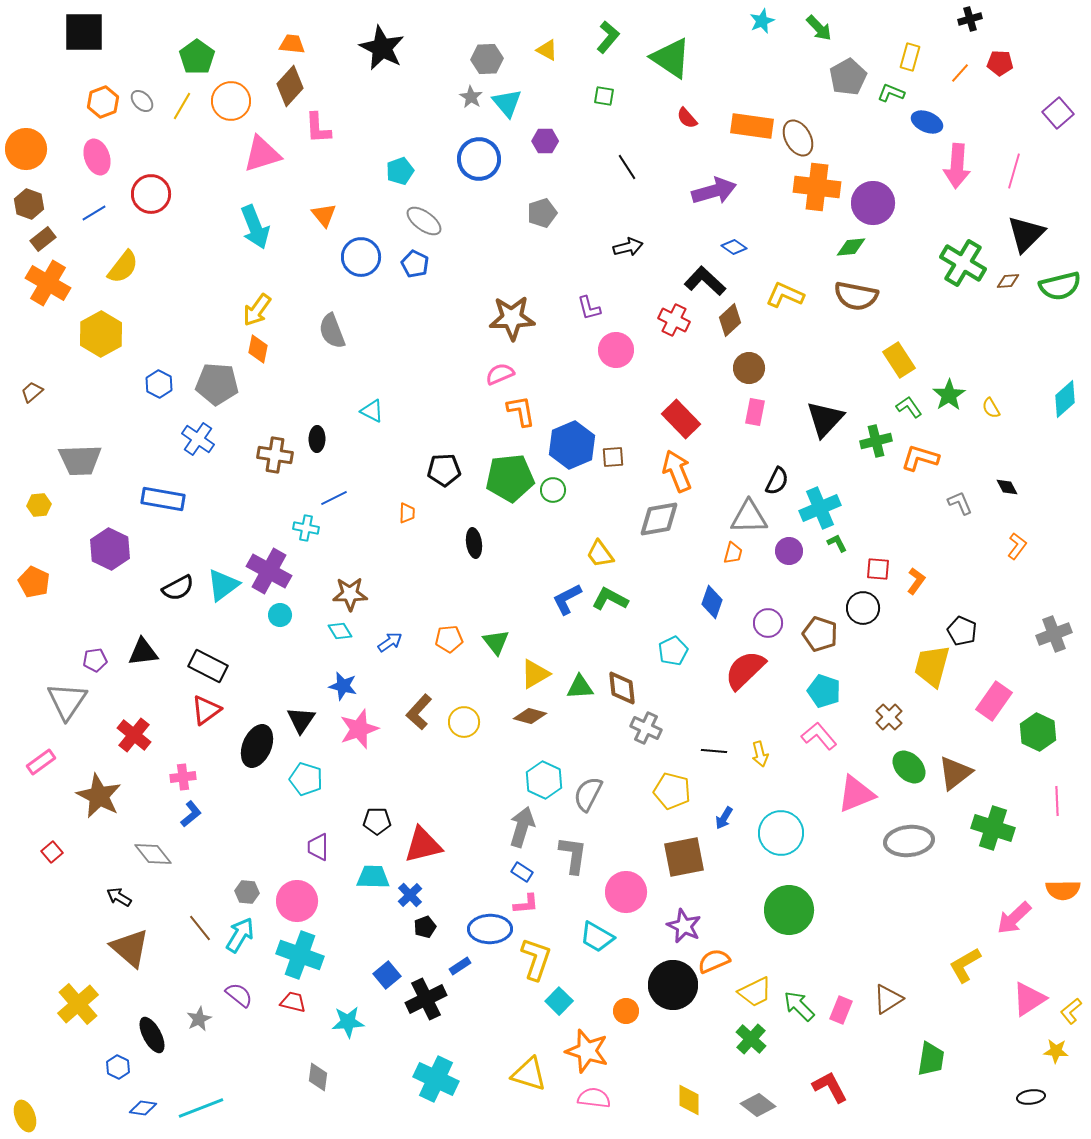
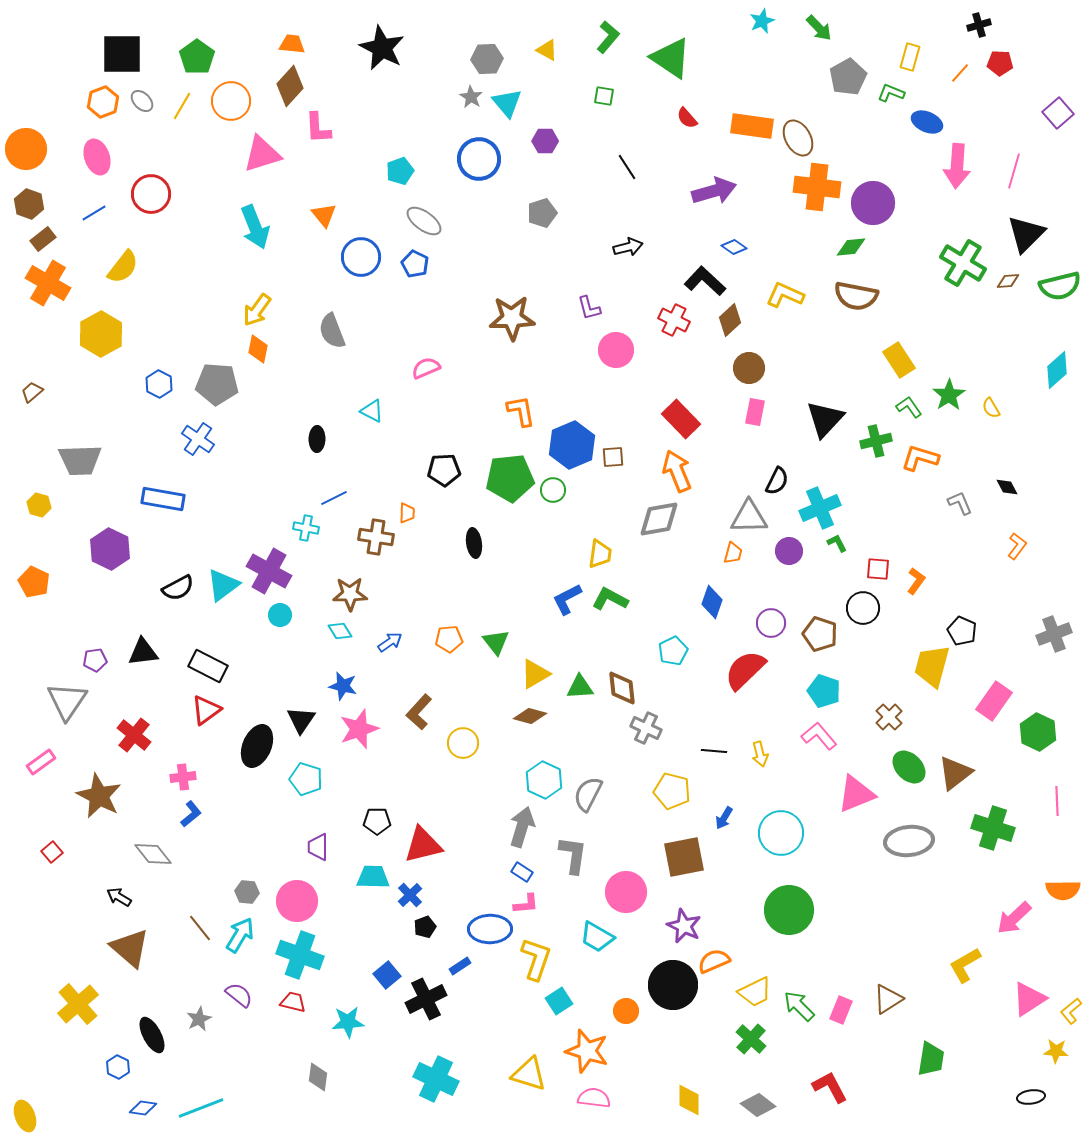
black cross at (970, 19): moved 9 px right, 6 px down
black square at (84, 32): moved 38 px right, 22 px down
pink semicircle at (500, 374): moved 74 px left, 6 px up
cyan diamond at (1065, 399): moved 8 px left, 29 px up
brown cross at (275, 455): moved 101 px right, 82 px down
yellow hexagon at (39, 505): rotated 20 degrees clockwise
yellow trapezoid at (600, 554): rotated 136 degrees counterclockwise
purple circle at (768, 623): moved 3 px right
yellow circle at (464, 722): moved 1 px left, 21 px down
cyan square at (559, 1001): rotated 12 degrees clockwise
